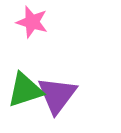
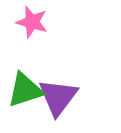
purple triangle: moved 1 px right, 2 px down
